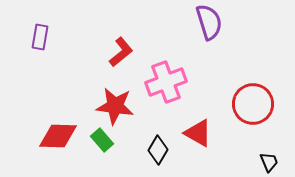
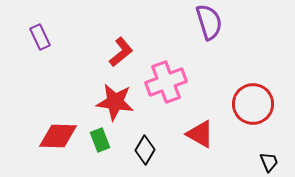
purple rectangle: rotated 35 degrees counterclockwise
red star: moved 4 px up
red triangle: moved 2 px right, 1 px down
green rectangle: moved 2 px left; rotated 20 degrees clockwise
black diamond: moved 13 px left
